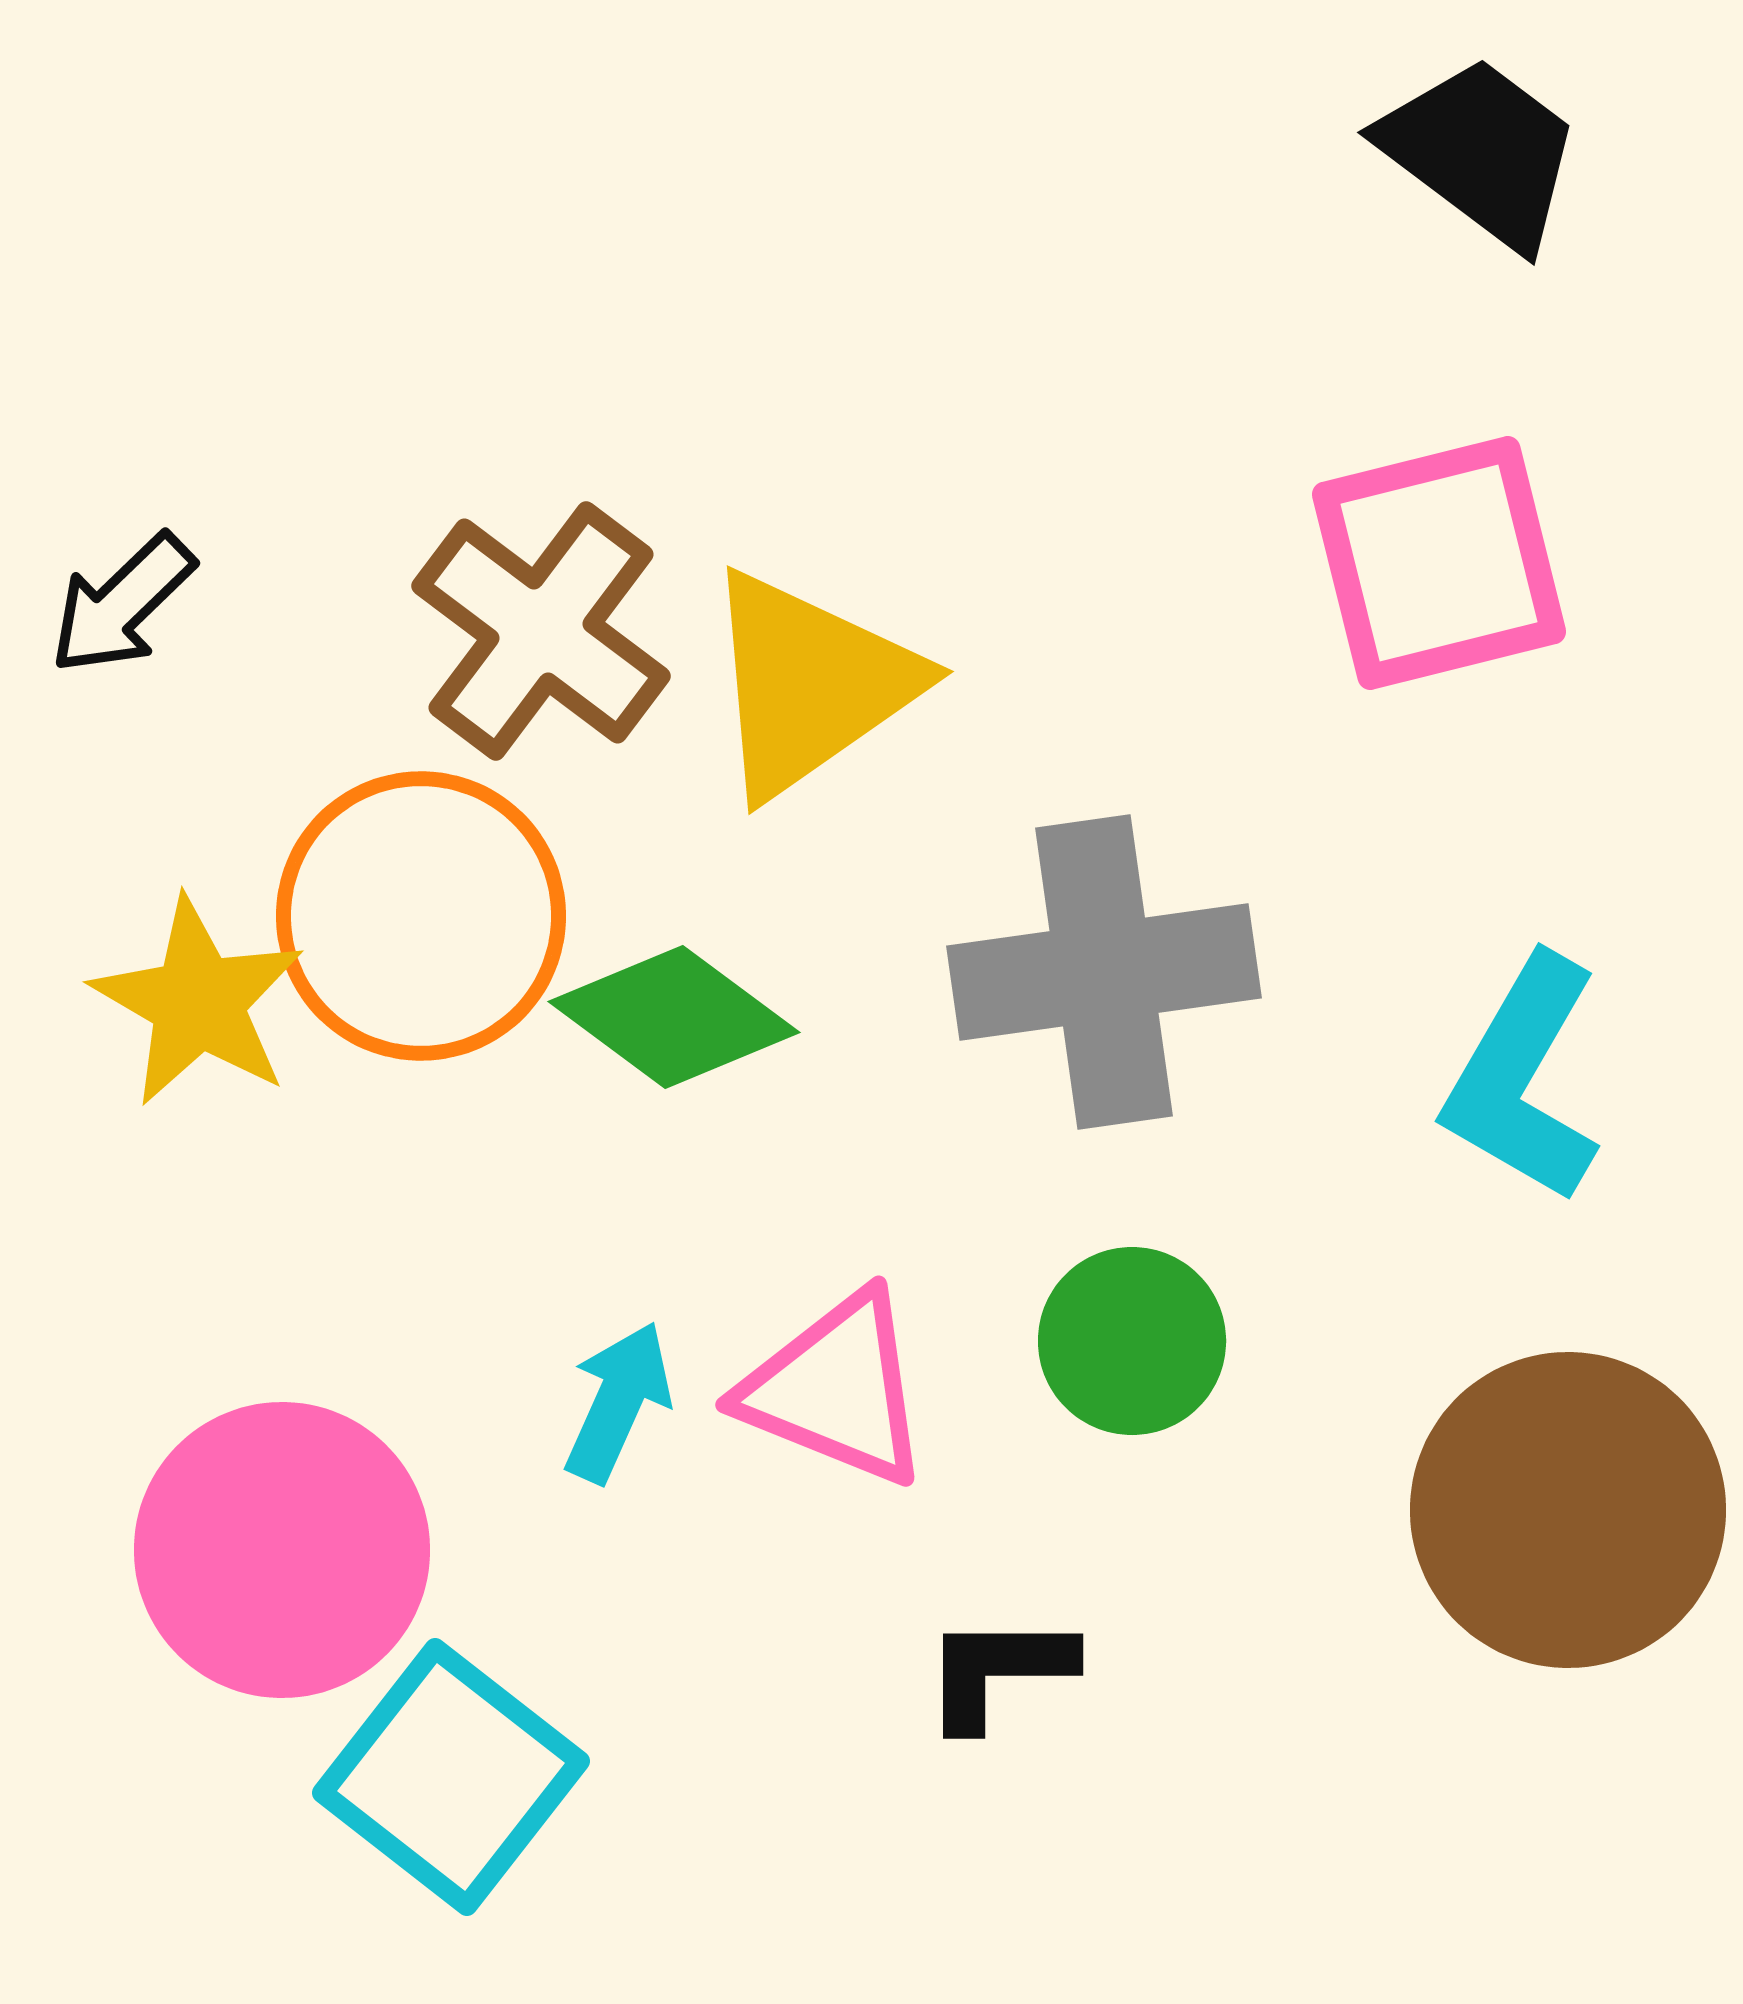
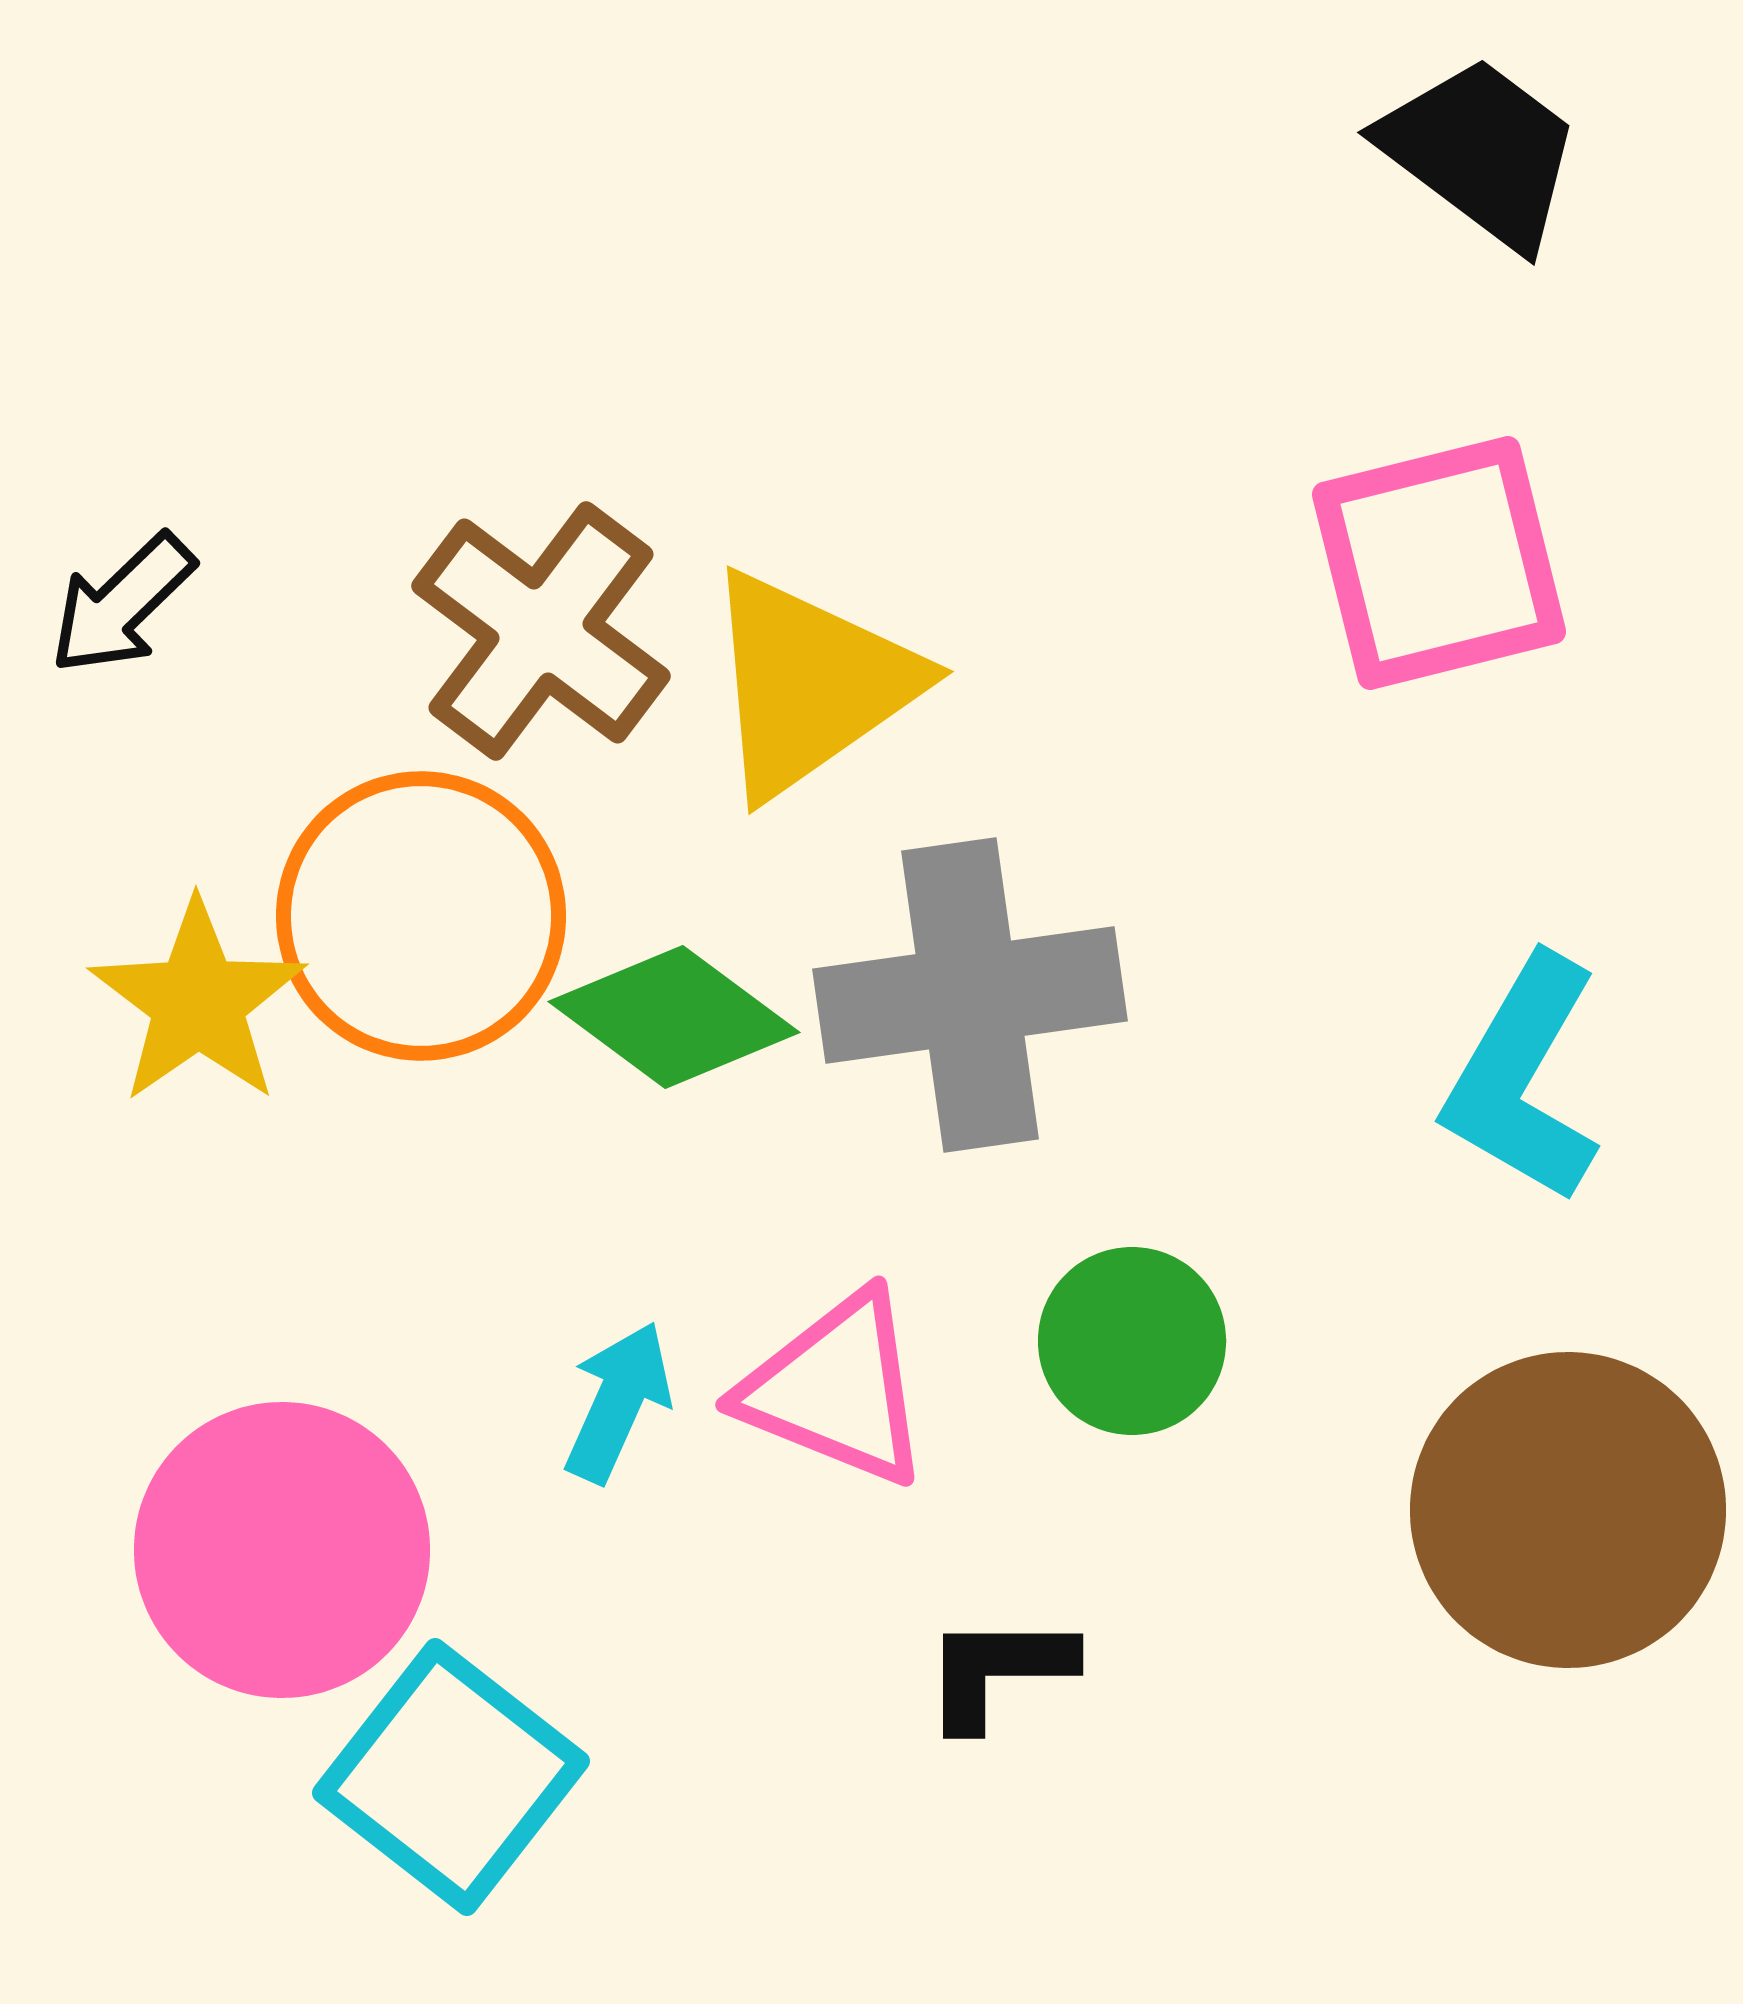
gray cross: moved 134 px left, 23 px down
yellow star: rotated 7 degrees clockwise
